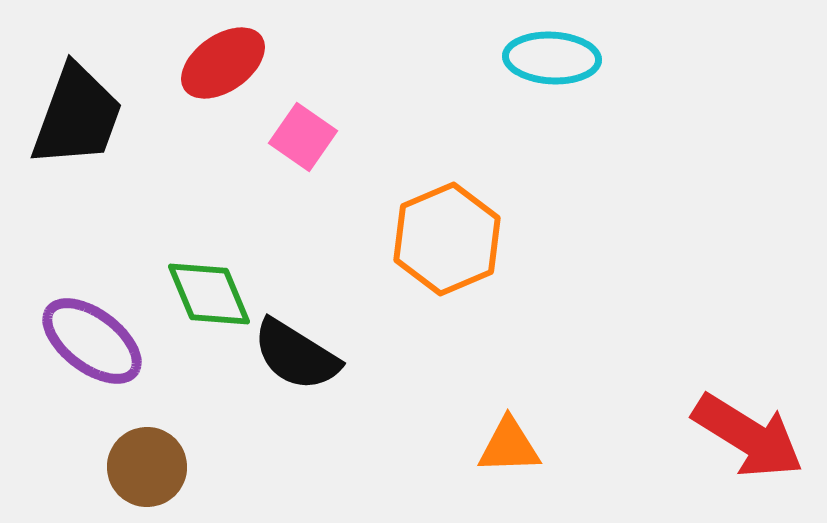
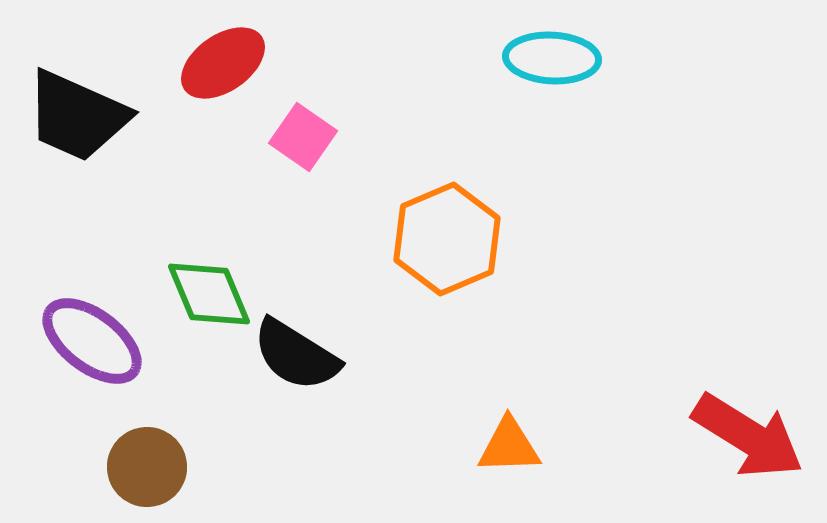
black trapezoid: rotated 94 degrees clockwise
